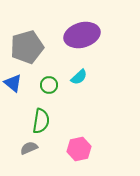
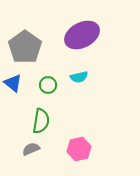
purple ellipse: rotated 12 degrees counterclockwise
gray pentagon: moved 2 px left; rotated 20 degrees counterclockwise
cyan semicircle: rotated 30 degrees clockwise
green circle: moved 1 px left
gray semicircle: moved 2 px right, 1 px down
